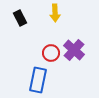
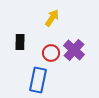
yellow arrow: moved 3 px left, 5 px down; rotated 144 degrees counterclockwise
black rectangle: moved 24 px down; rotated 28 degrees clockwise
